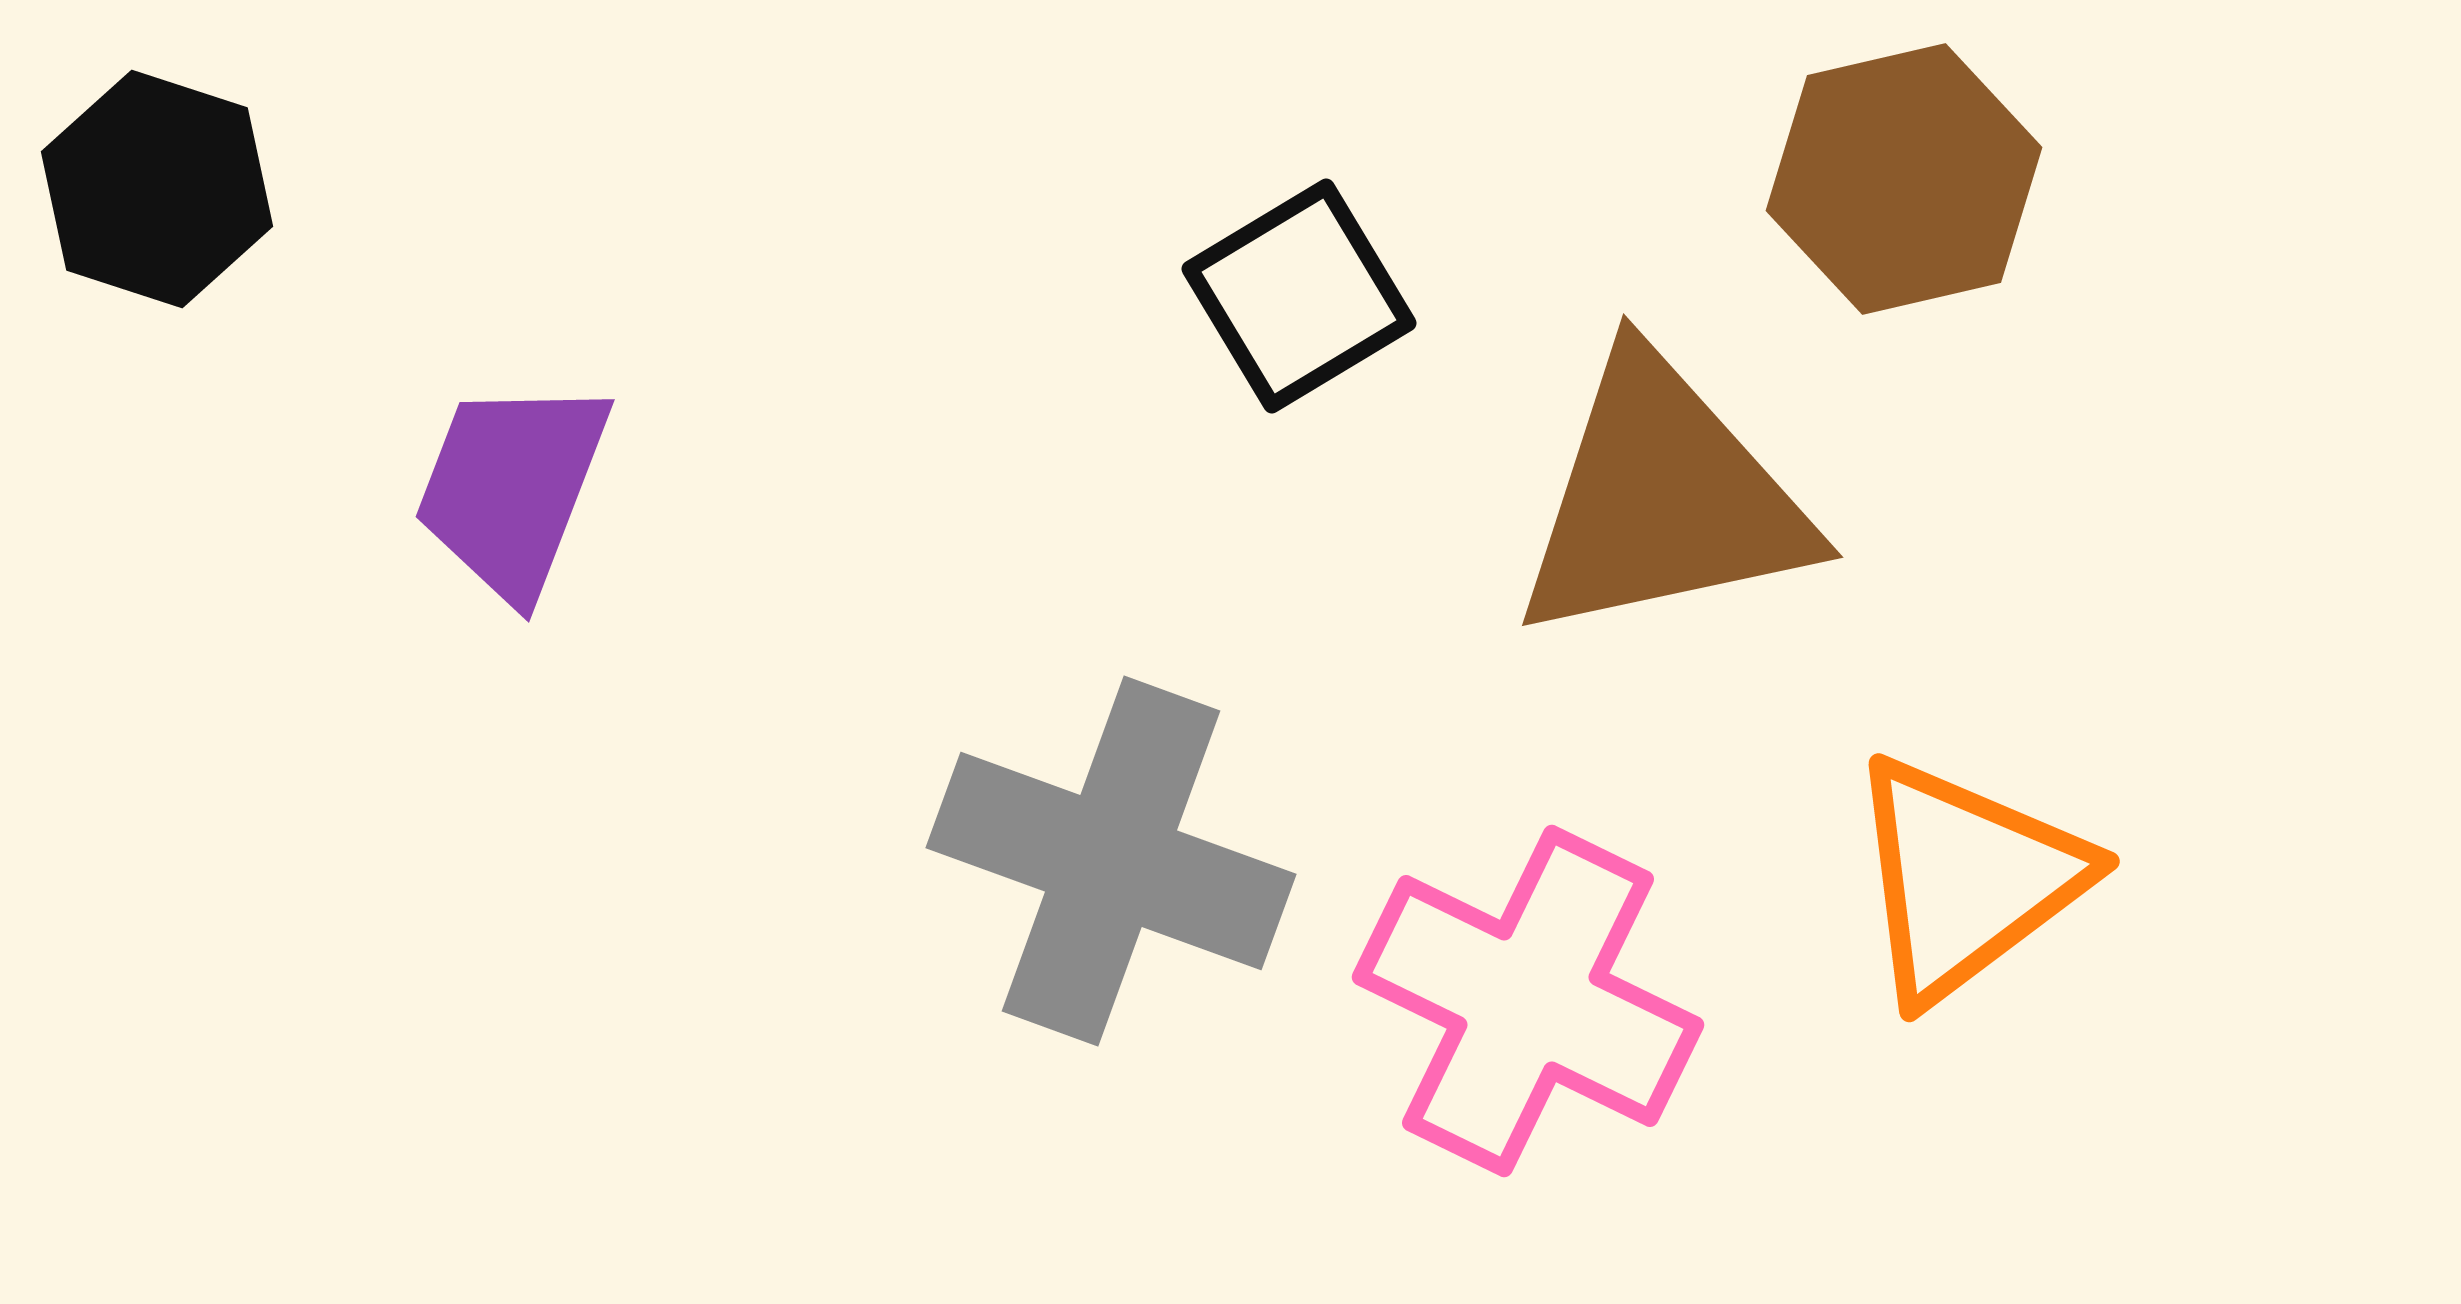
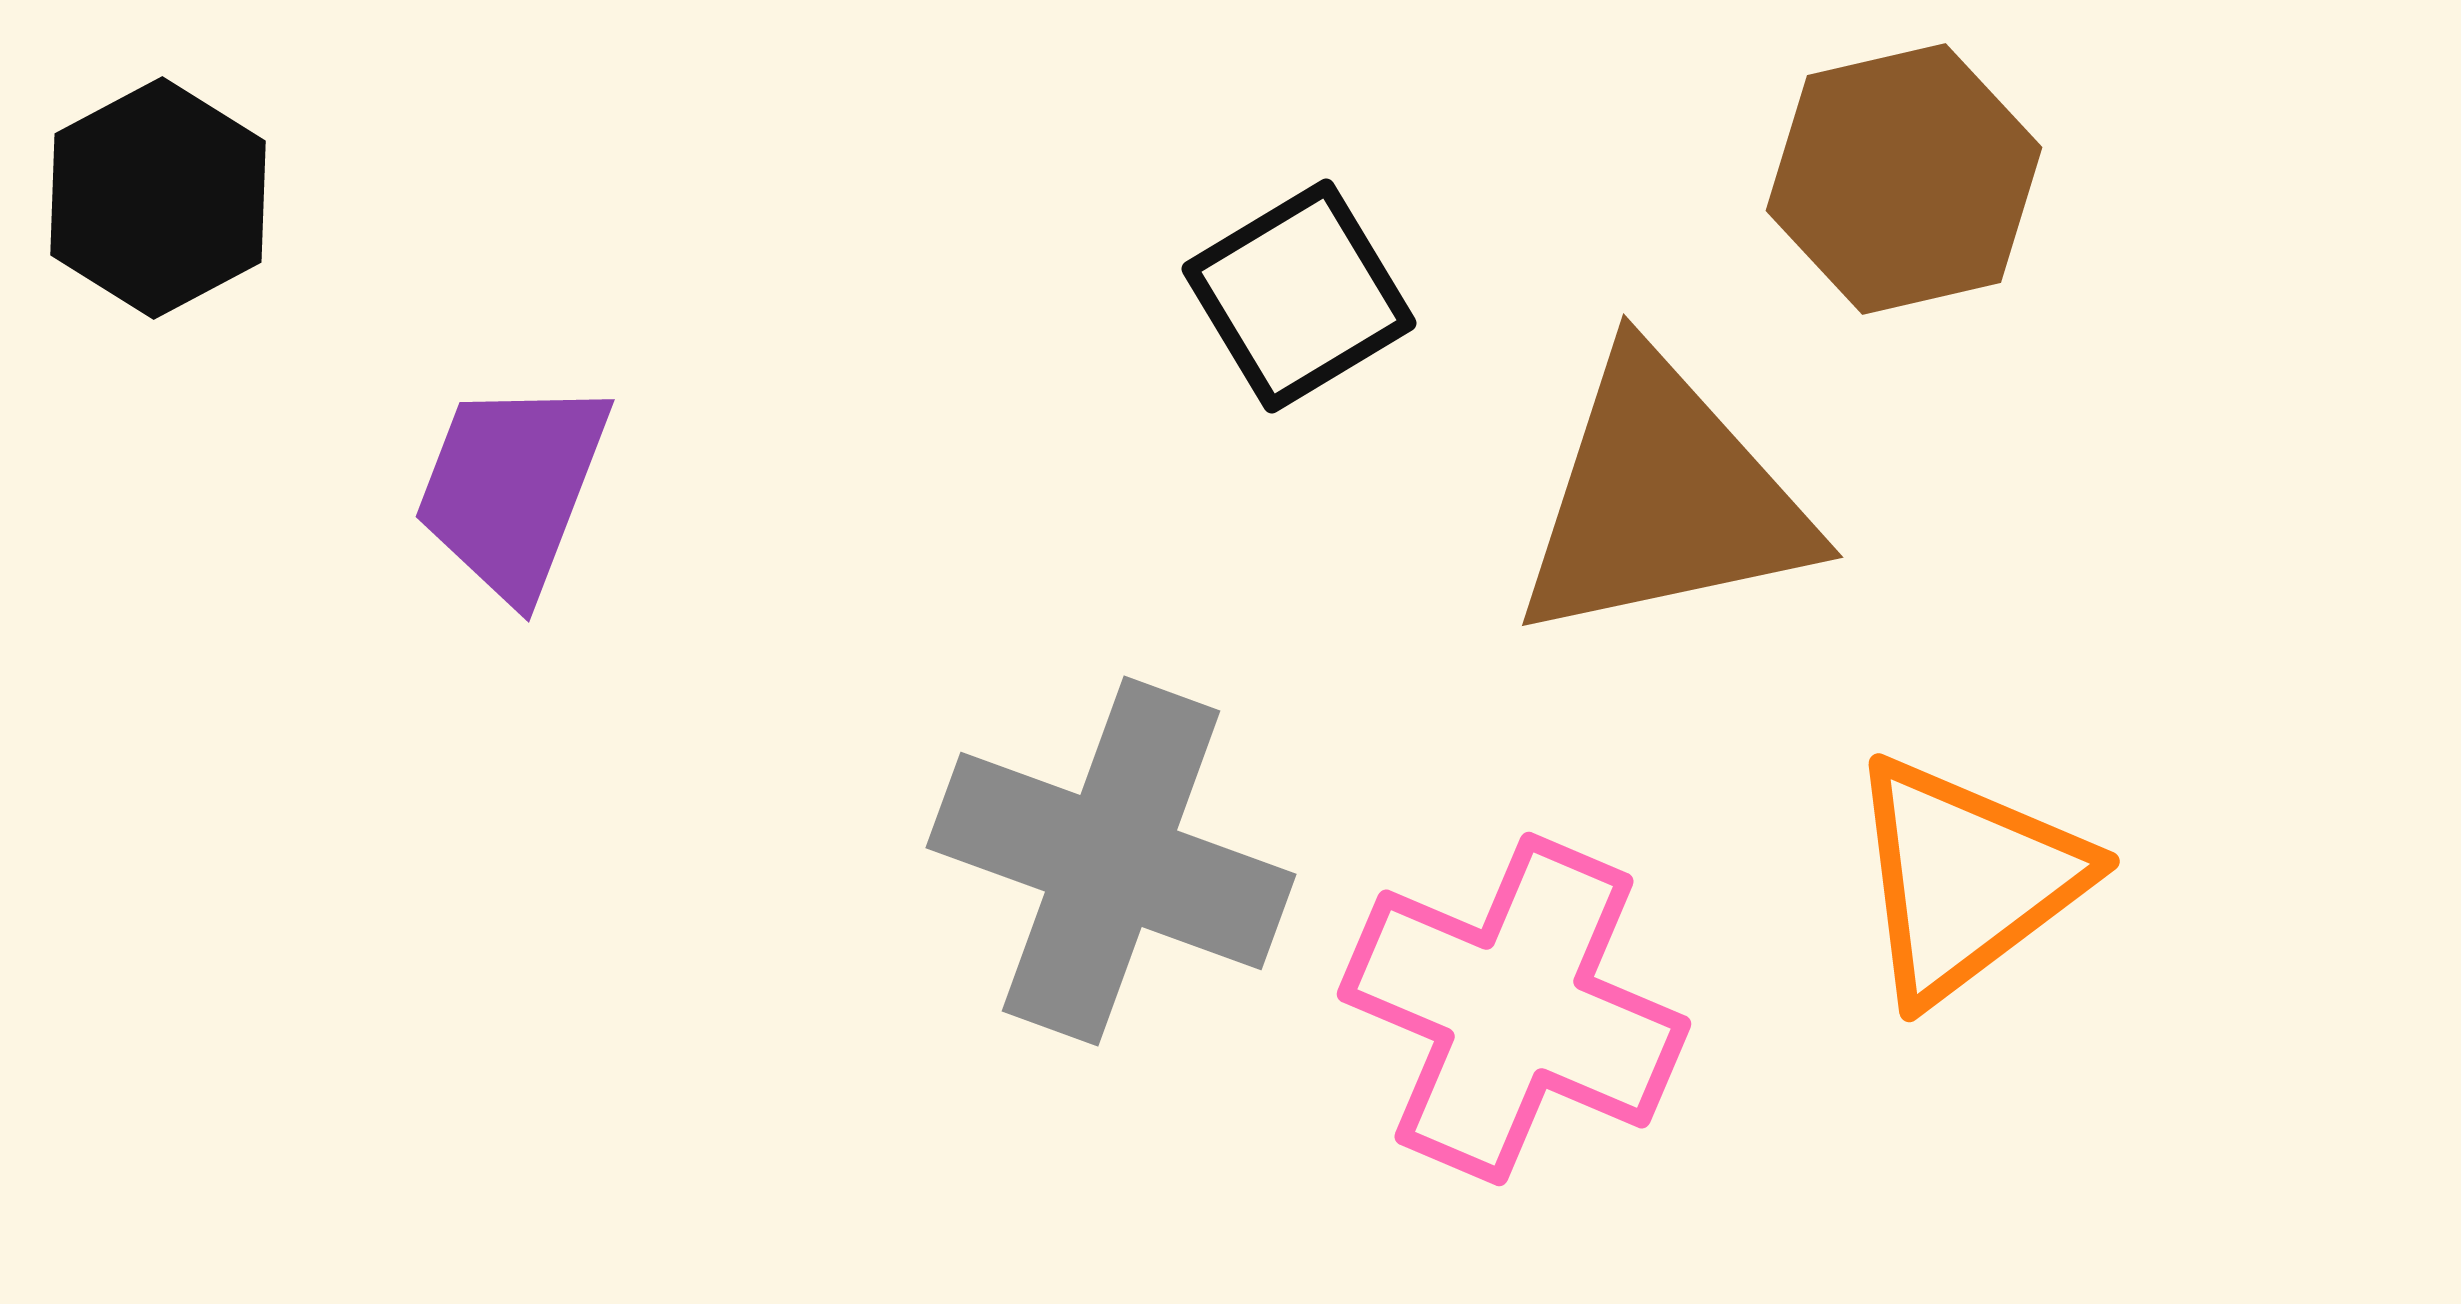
black hexagon: moved 1 px right, 9 px down; rotated 14 degrees clockwise
pink cross: moved 14 px left, 8 px down; rotated 3 degrees counterclockwise
